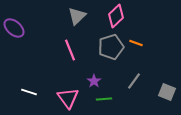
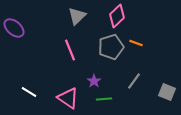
pink diamond: moved 1 px right
white line: rotated 14 degrees clockwise
pink triangle: rotated 20 degrees counterclockwise
